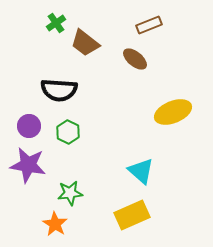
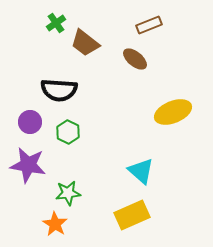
purple circle: moved 1 px right, 4 px up
green star: moved 2 px left
